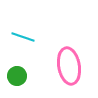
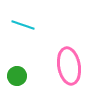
cyan line: moved 12 px up
